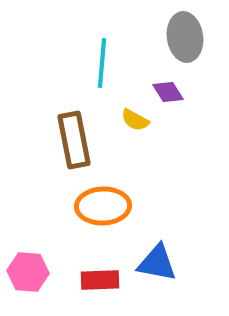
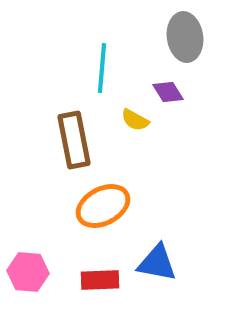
cyan line: moved 5 px down
orange ellipse: rotated 26 degrees counterclockwise
